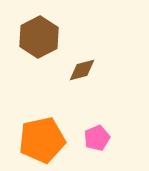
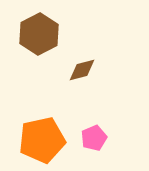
brown hexagon: moved 3 px up
pink pentagon: moved 3 px left
